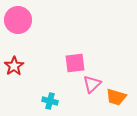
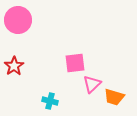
orange trapezoid: moved 2 px left
